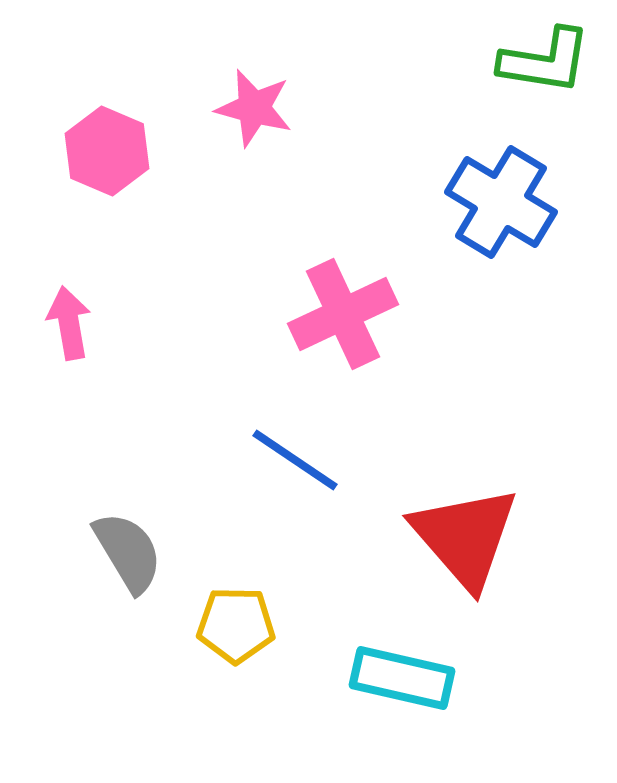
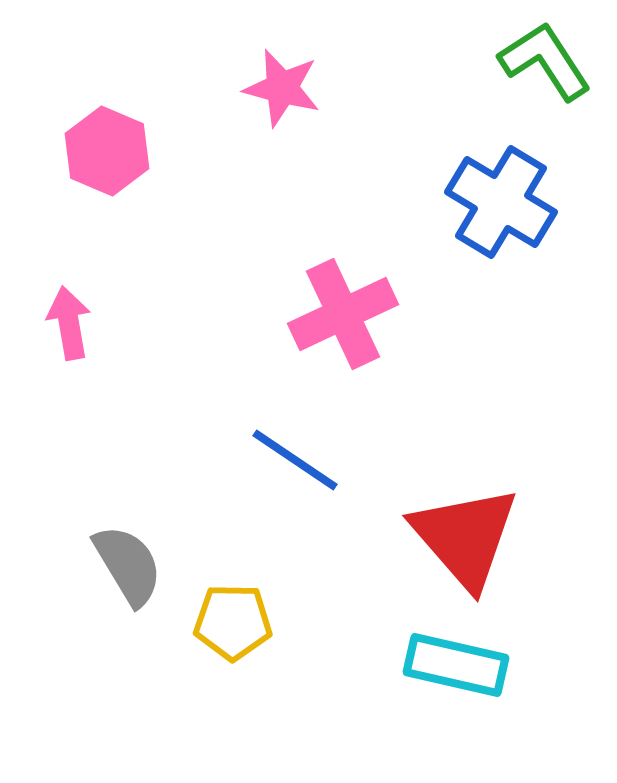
green L-shape: rotated 132 degrees counterclockwise
pink star: moved 28 px right, 20 px up
gray semicircle: moved 13 px down
yellow pentagon: moved 3 px left, 3 px up
cyan rectangle: moved 54 px right, 13 px up
